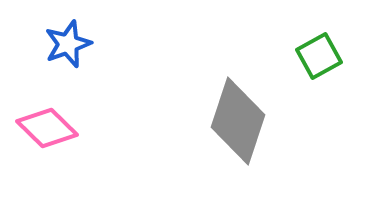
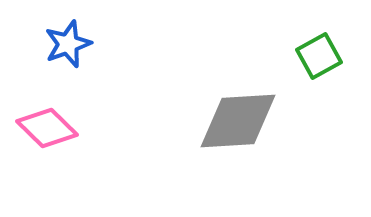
gray diamond: rotated 68 degrees clockwise
